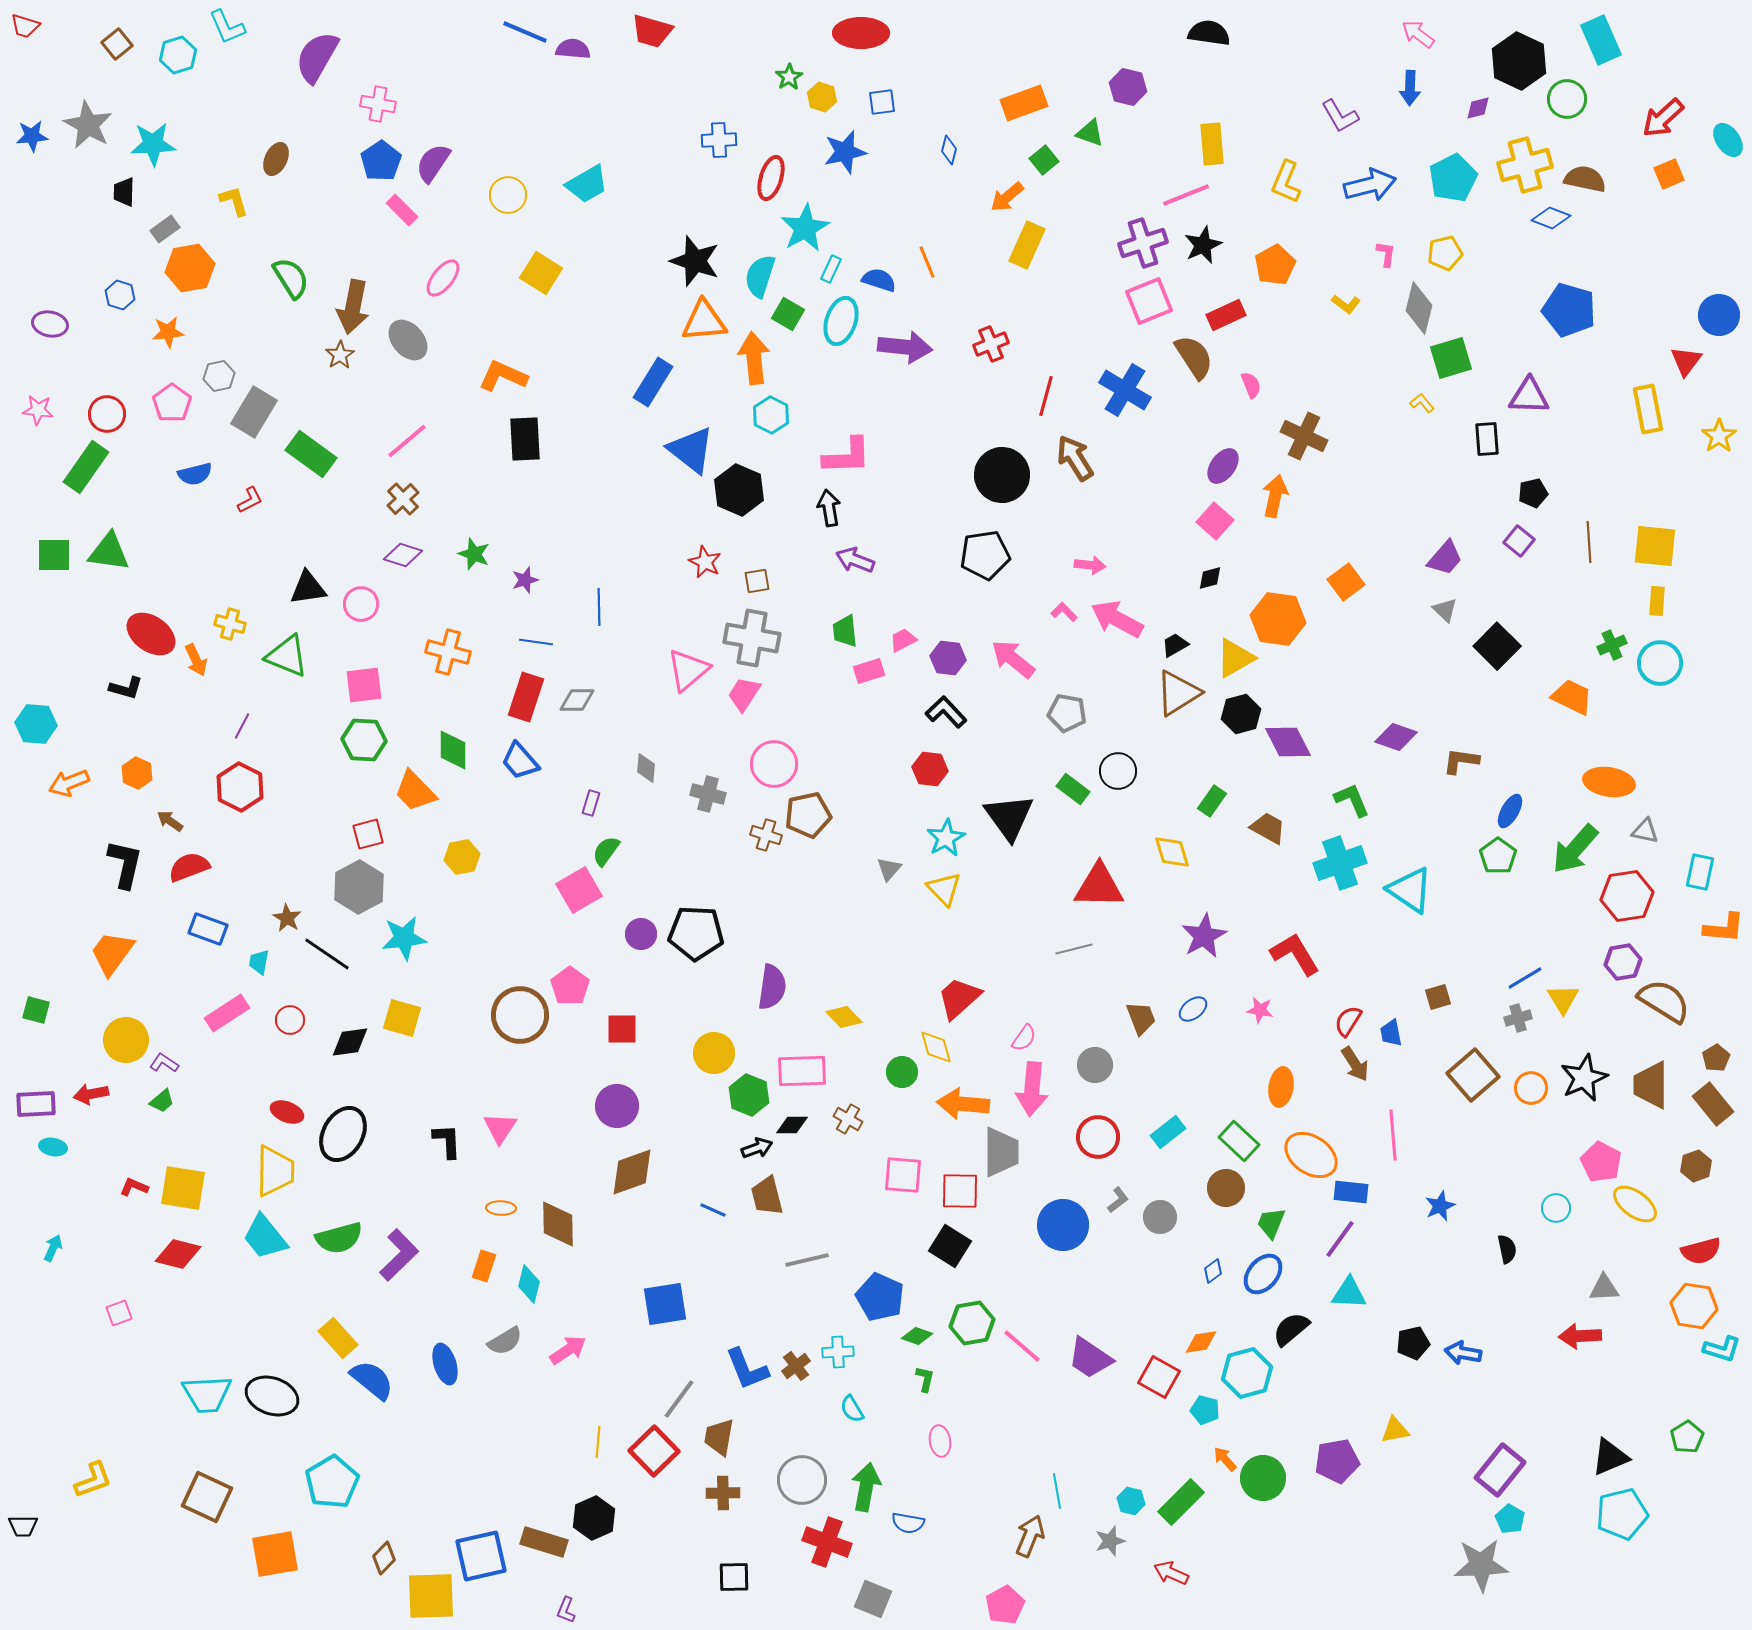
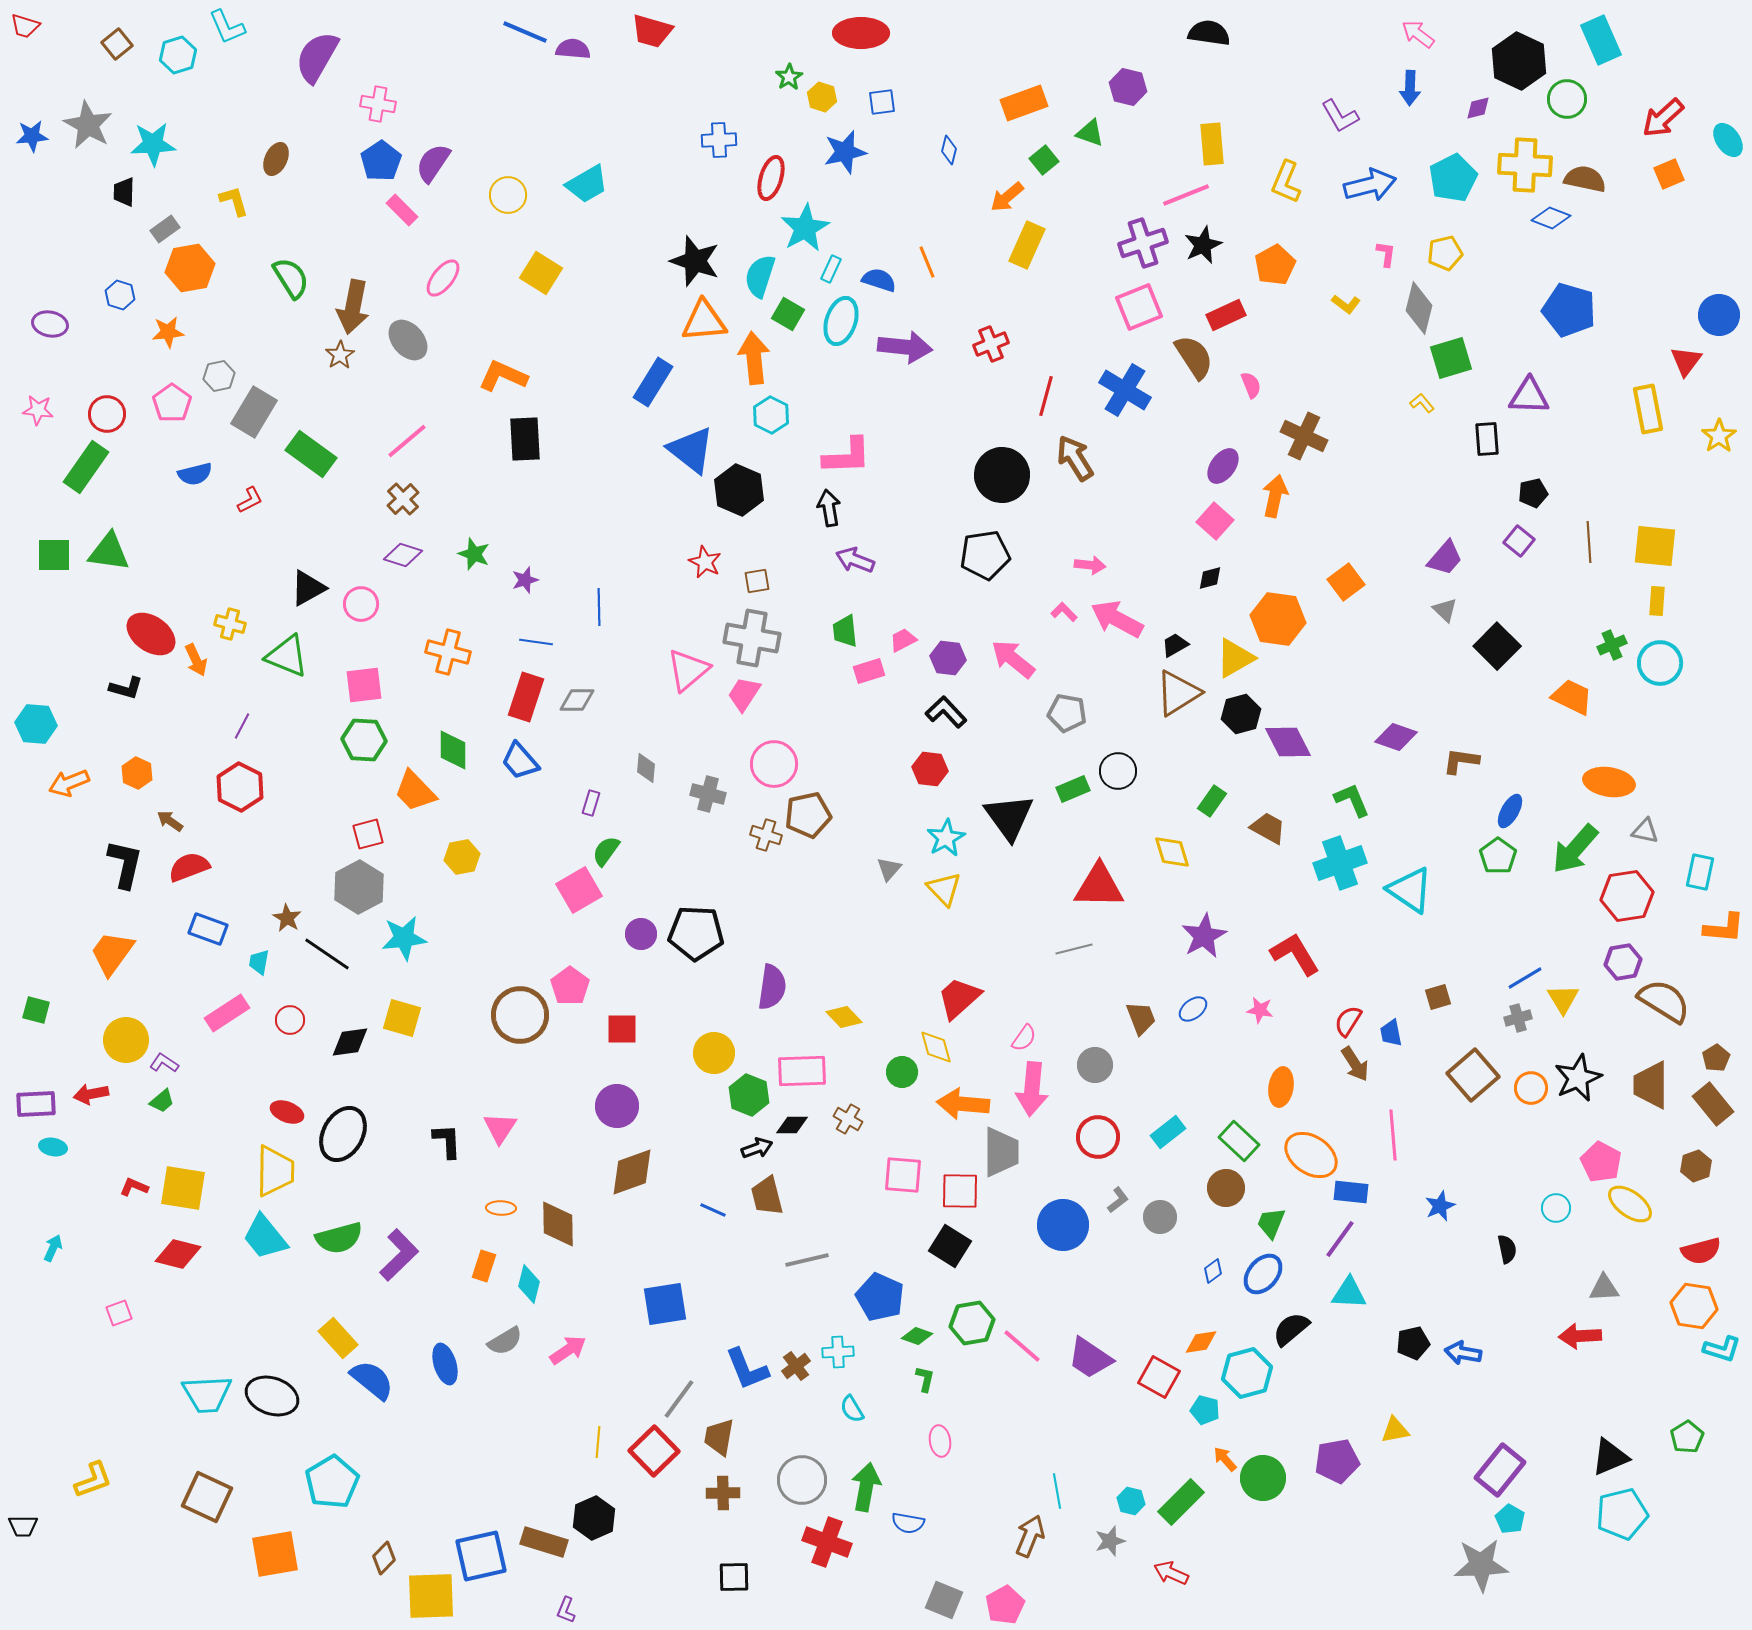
yellow cross at (1525, 165): rotated 18 degrees clockwise
pink square at (1149, 301): moved 10 px left, 6 px down
black triangle at (308, 588): rotated 21 degrees counterclockwise
green rectangle at (1073, 789): rotated 60 degrees counterclockwise
black star at (1584, 1078): moved 6 px left
yellow ellipse at (1635, 1204): moved 5 px left
gray square at (873, 1599): moved 71 px right, 1 px down
